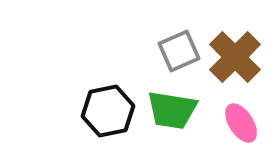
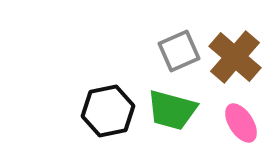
brown cross: rotated 4 degrees counterclockwise
green trapezoid: rotated 6 degrees clockwise
